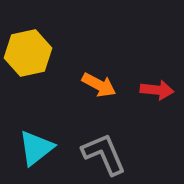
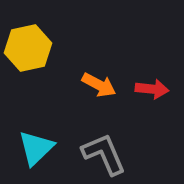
yellow hexagon: moved 5 px up
red arrow: moved 5 px left, 1 px up
cyan triangle: rotated 6 degrees counterclockwise
